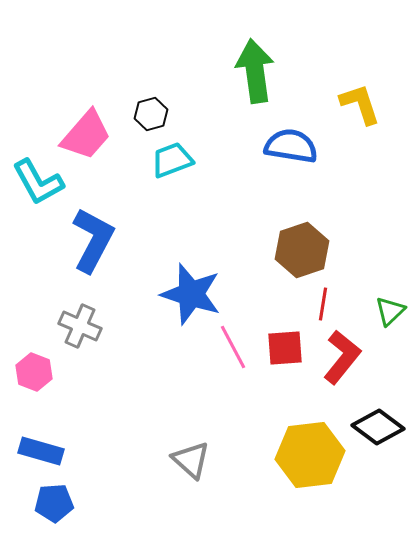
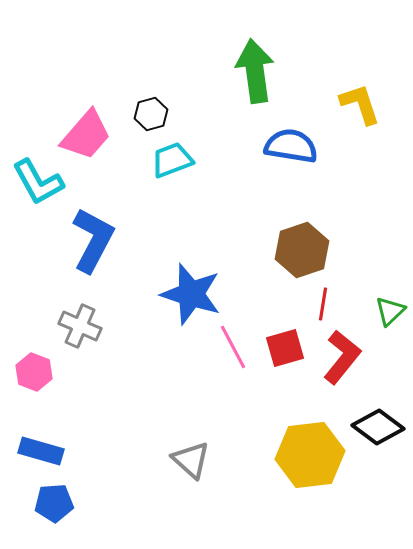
red square: rotated 12 degrees counterclockwise
